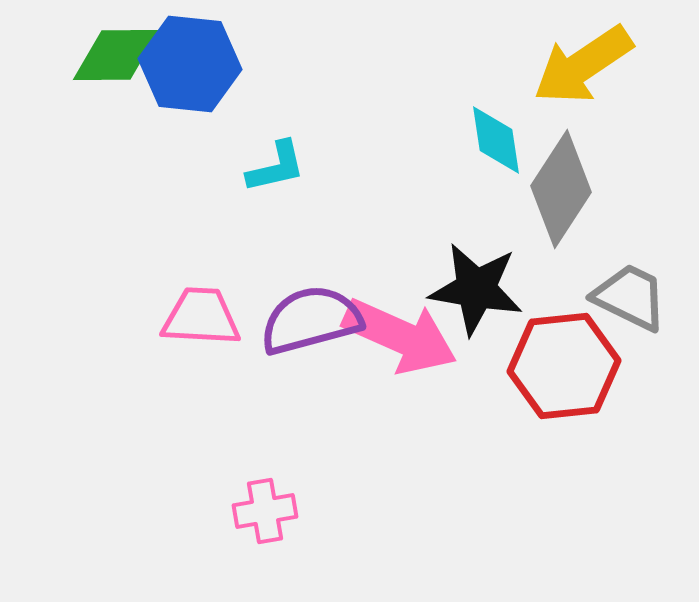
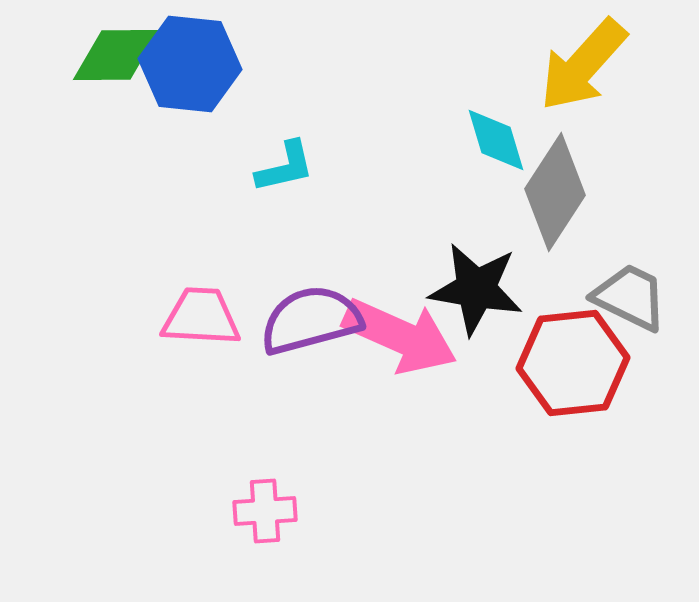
yellow arrow: rotated 14 degrees counterclockwise
cyan diamond: rotated 8 degrees counterclockwise
cyan L-shape: moved 9 px right
gray diamond: moved 6 px left, 3 px down
red hexagon: moved 9 px right, 3 px up
pink cross: rotated 6 degrees clockwise
